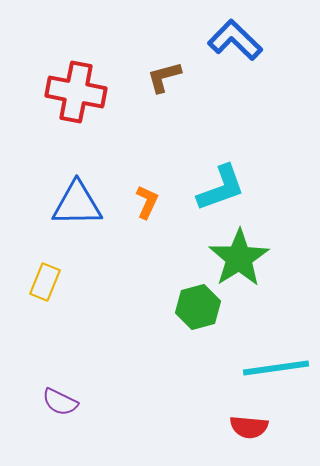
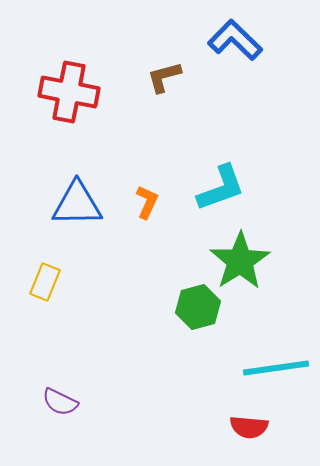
red cross: moved 7 px left
green star: moved 1 px right, 3 px down
